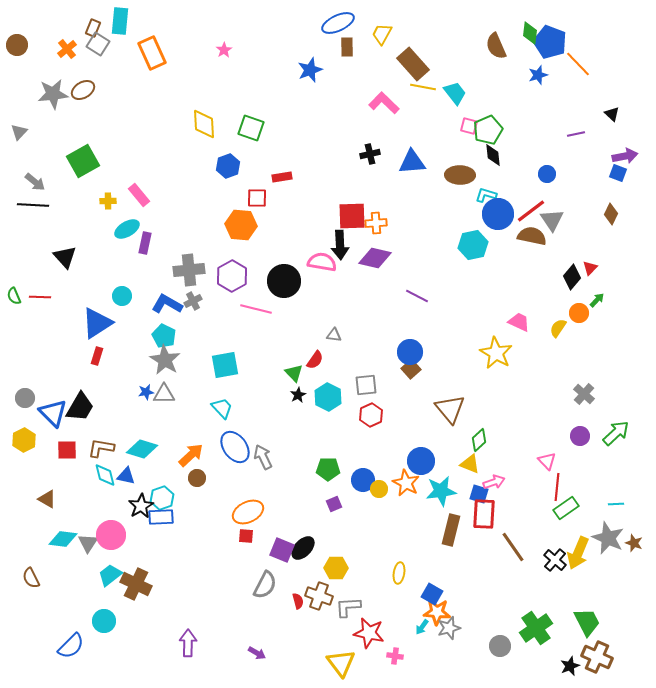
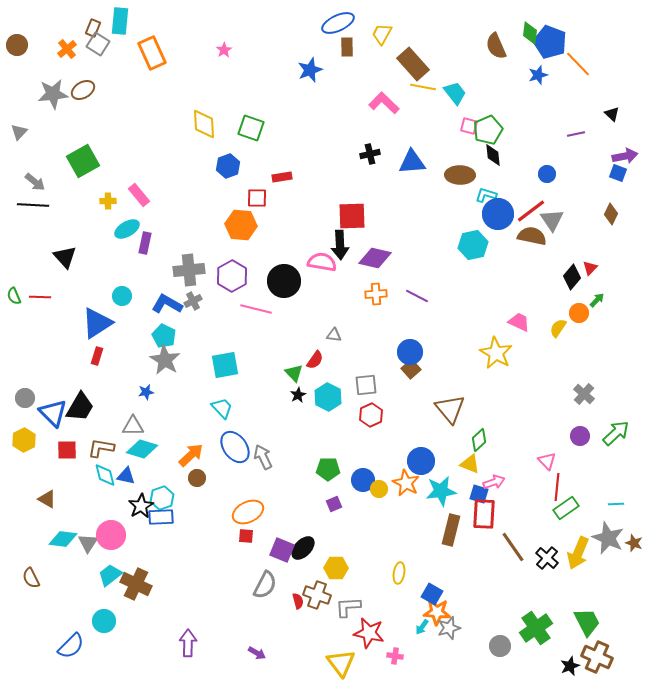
orange cross at (376, 223): moved 71 px down
gray triangle at (164, 394): moved 31 px left, 32 px down
black cross at (555, 560): moved 8 px left, 2 px up
brown cross at (319, 596): moved 2 px left, 1 px up
